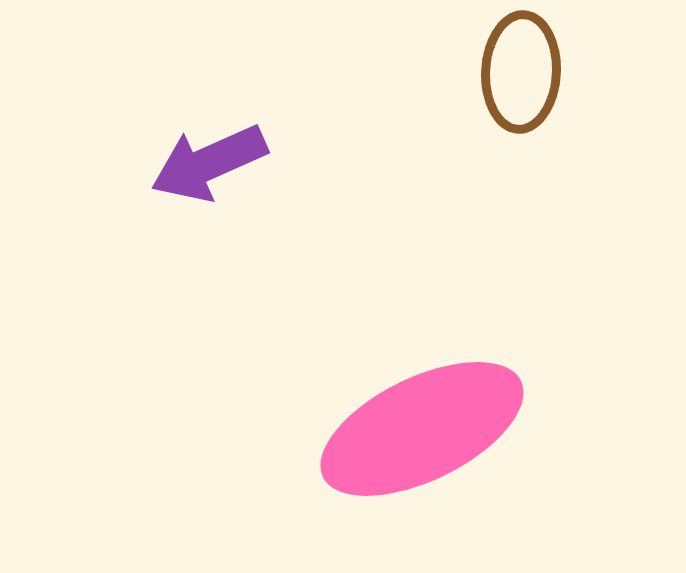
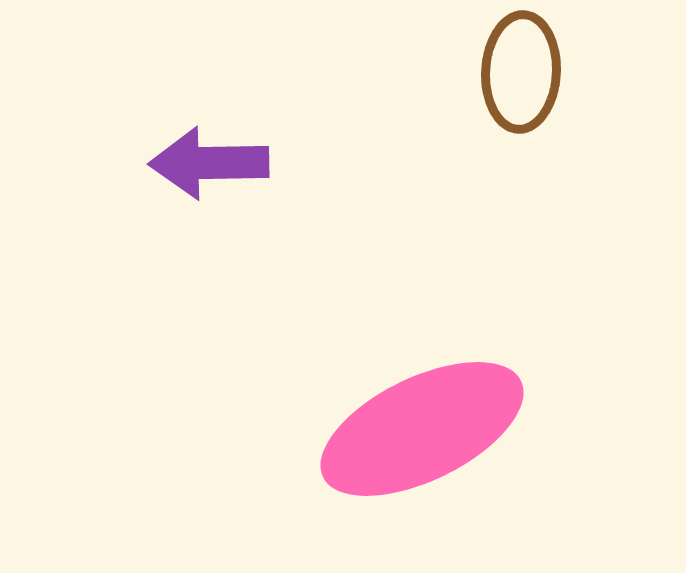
purple arrow: rotated 23 degrees clockwise
